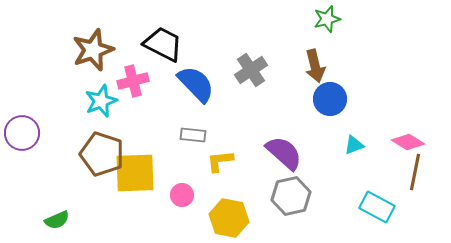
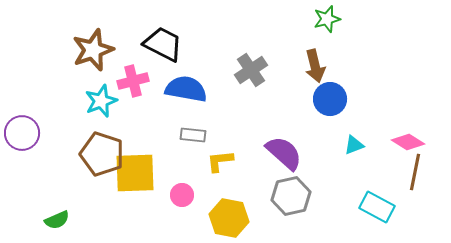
blue semicircle: moved 10 px left, 5 px down; rotated 36 degrees counterclockwise
